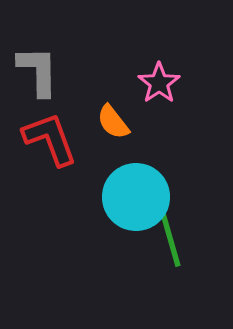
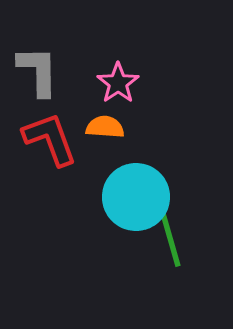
pink star: moved 41 px left
orange semicircle: moved 8 px left, 5 px down; rotated 132 degrees clockwise
